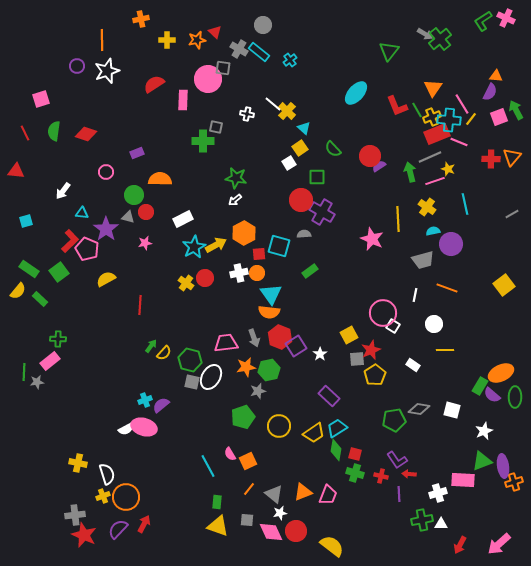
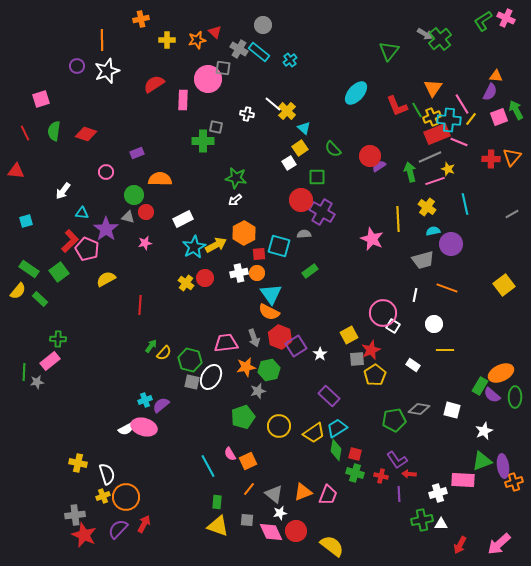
orange semicircle at (269, 312): rotated 20 degrees clockwise
